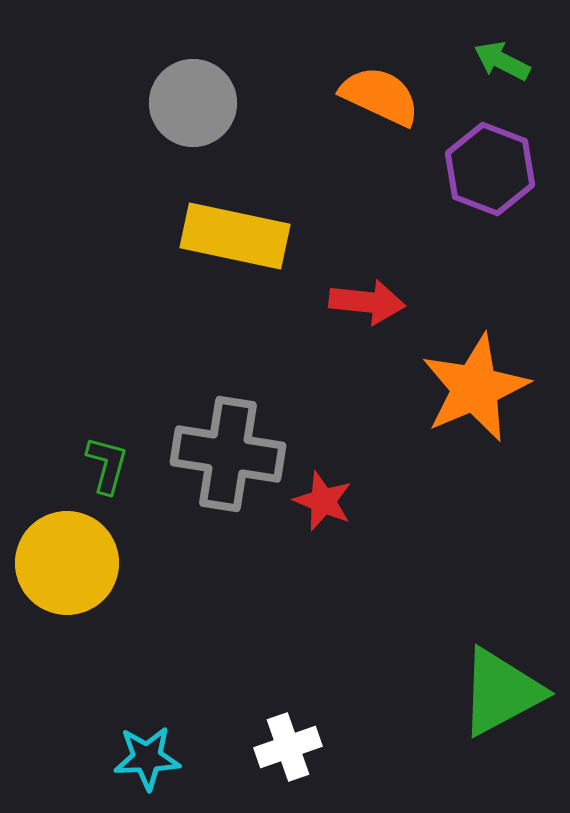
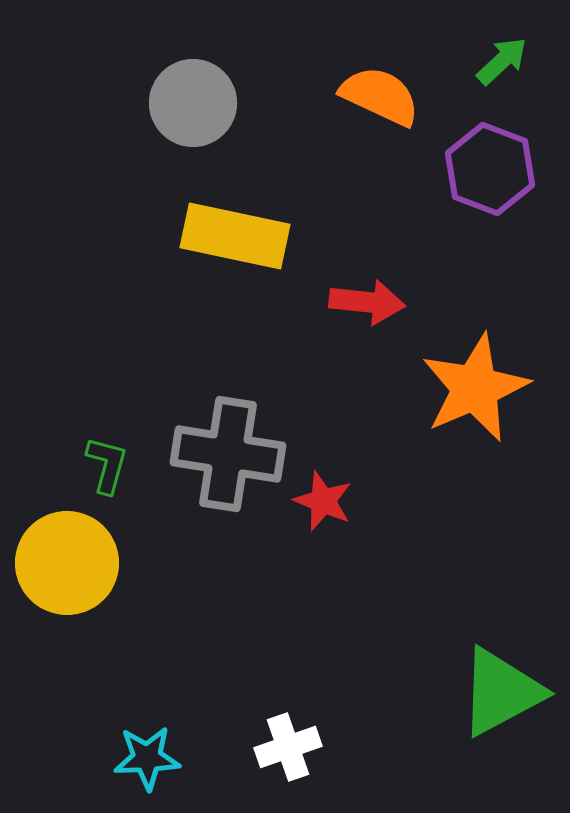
green arrow: rotated 110 degrees clockwise
